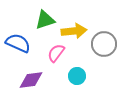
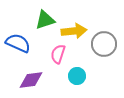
pink semicircle: moved 2 px right, 1 px down; rotated 18 degrees counterclockwise
